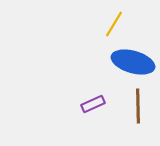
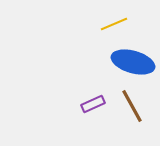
yellow line: rotated 36 degrees clockwise
brown line: moved 6 px left; rotated 28 degrees counterclockwise
